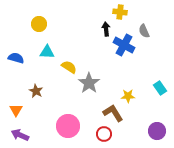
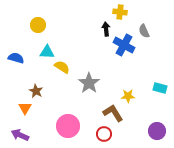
yellow circle: moved 1 px left, 1 px down
yellow semicircle: moved 7 px left
cyan rectangle: rotated 40 degrees counterclockwise
orange triangle: moved 9 px right, 2 px up
